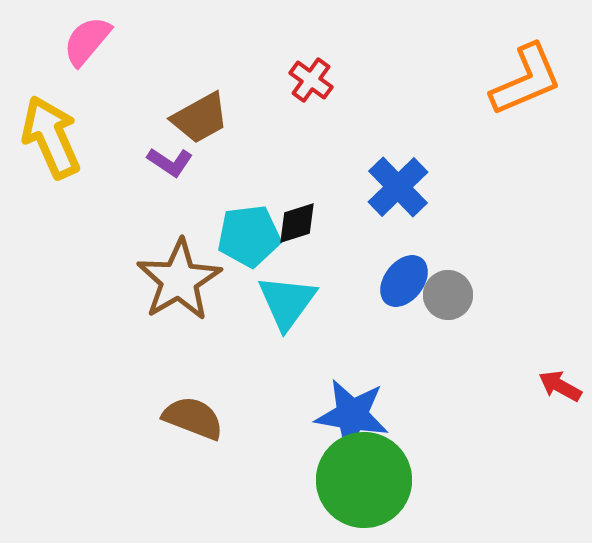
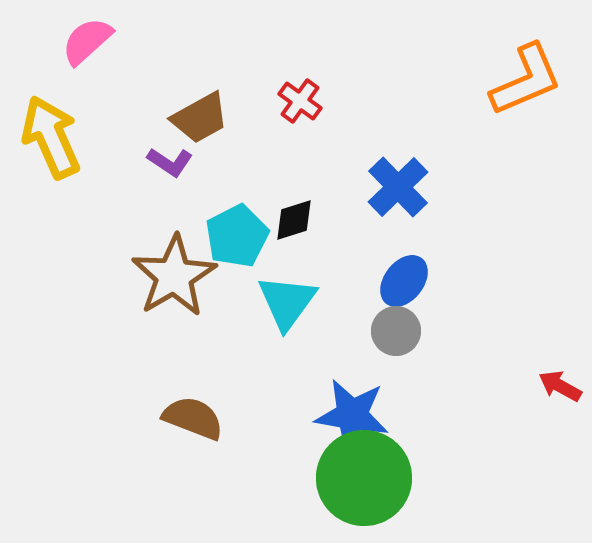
pink semicircle: rotated 8 degrees clockwise
red cross: moved 11 px left, 21 px down
black diamond: moved 3 px left, 3 px up
cyan pentagon: moved 12 px left; rotated 20 degrees counterclockwise
brown star: moved 5 px left, 4 px up
gray circle: moved 52 px left, 36 px down
green circle: moved 2 px up
